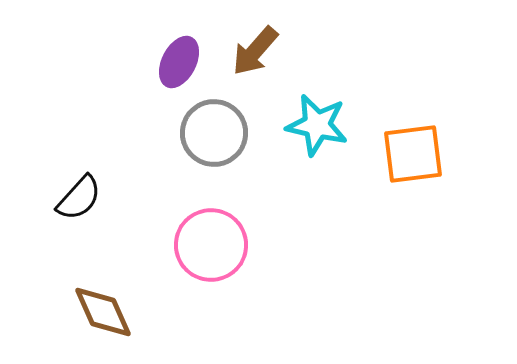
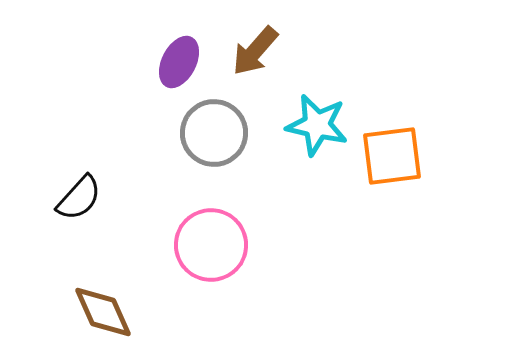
orange square: moved 21 px left, 2 px down
